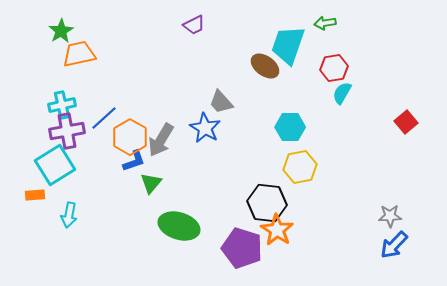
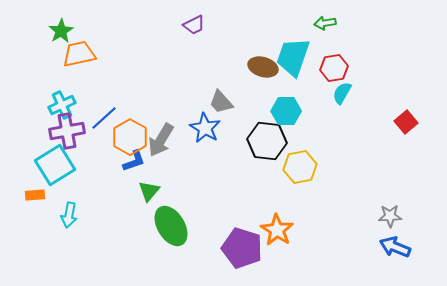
cyan trapezoid: moved 5 px right, 12 px down
brown ellipse: moved 2 px left, 1 px down; rotated 20 degrees counterclockwise
cyan cross: rotated 12 degrees counterclockwise
cyan hexagon: moved 4 px left, 16 px up
green triangle: moved 2 px left, 8 px down
black hexagon: moved 62 px up
green ellipse: moved 8 px left; rotated 42 degrees clockwise
blue arrow: moved 1 px right, 2 px down; rotated 68 degrees clockwise
